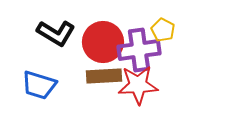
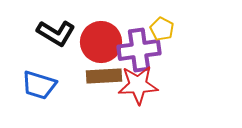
yellow pentagon: moved 1 px left, 1 px up
red circle: moved 2 px left
